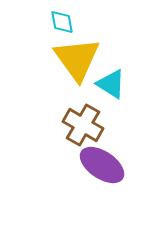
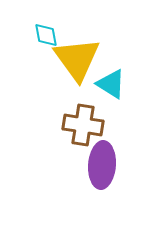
cyan diamond: moved 16 px left, 13 px down
brown cross: rotated 21 degrees counterclockwise
purple ellipse: rotated 60 degrees clockwise
